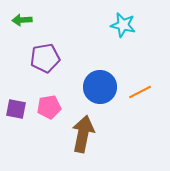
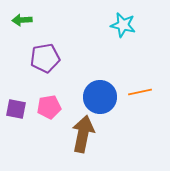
blue circle: moved 10 px down
orange line: rotated 15 degrees clockwise
